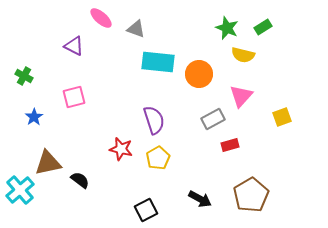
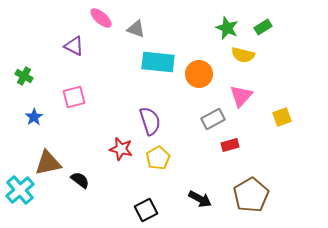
purple semicircle: moved 4 px left, 1 px down
